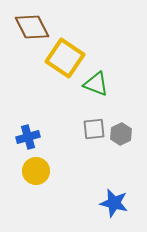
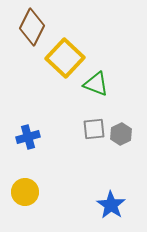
brown diamond: rotated 54 degrees clockwise
yellow square: rotated 9 degrees clockwise
yellow circle: moved 11 px left, 21 px down
blue star: moved 3 px left, 2 px down; rotated 20 degrees clockwise
